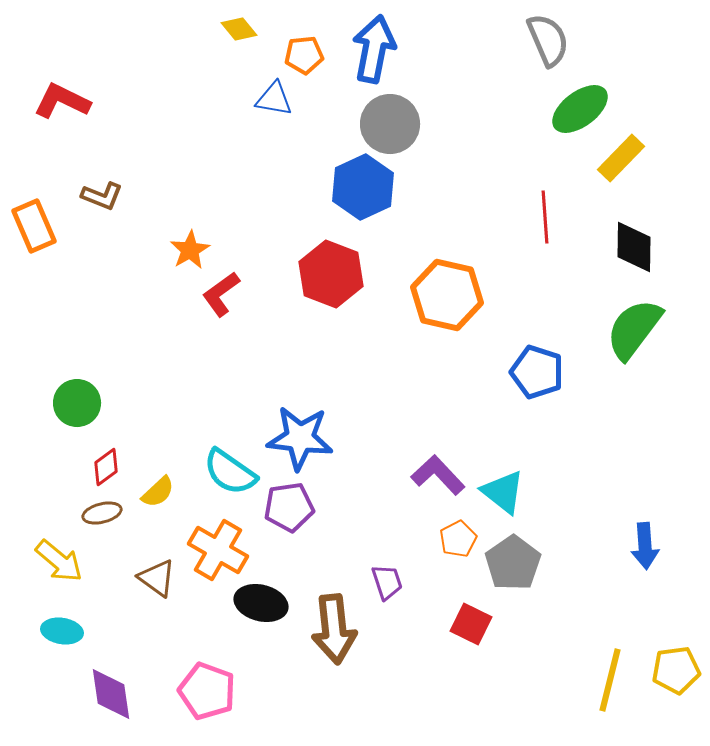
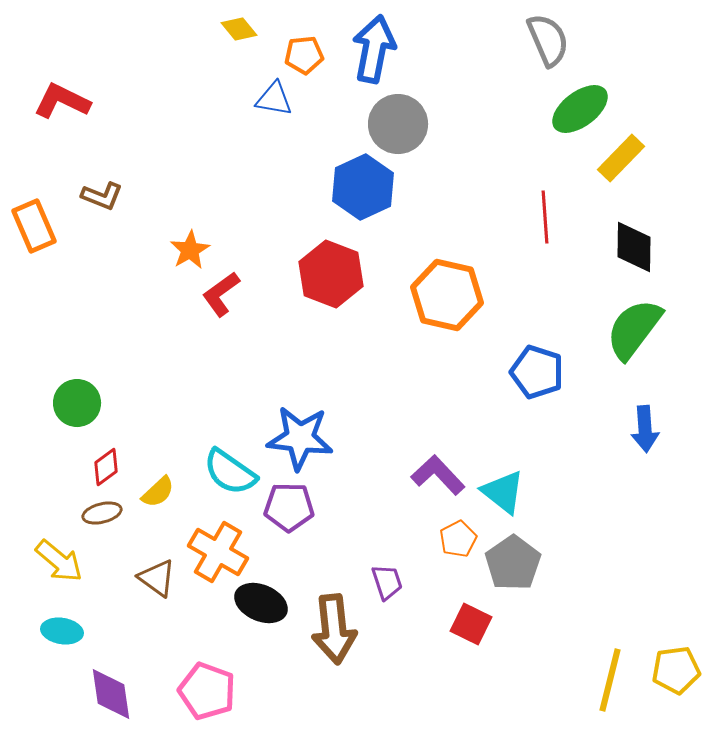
gray circle at (390, 124): moved 8 px right
purple pentagon at (289, 507): rotated 9 degrees clockwise
blue arrow at (645, 546): moved 117 px up
orange cross at (218, 550): moved 2 px down
black ellipse at (261, 603): rotated 9 degrees clockwise
